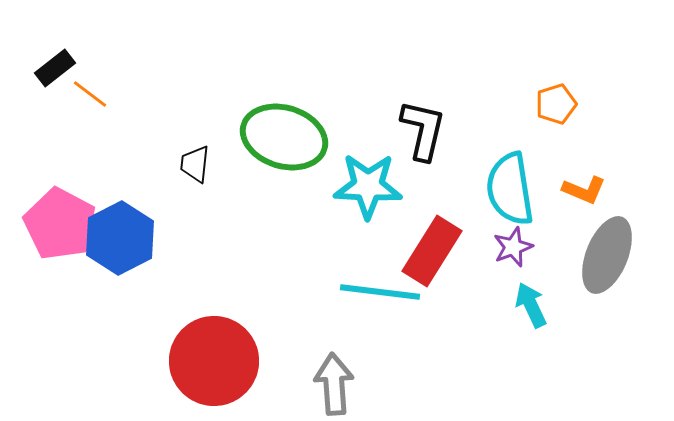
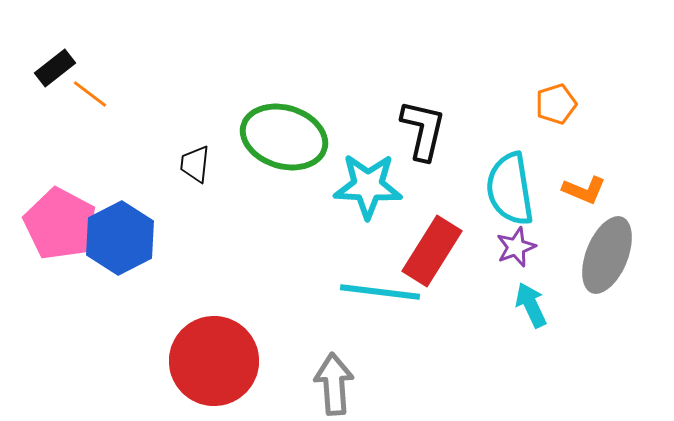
purple star: moved 3 px right
